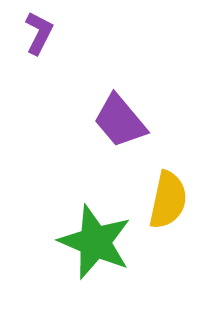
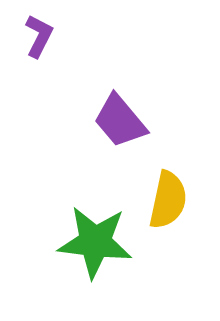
purple L-shape: moved 3 px down
green star: rotated 16 degrees counterclockwise
